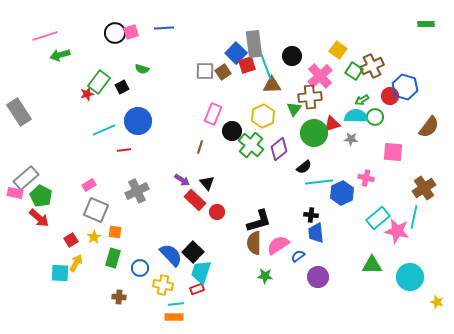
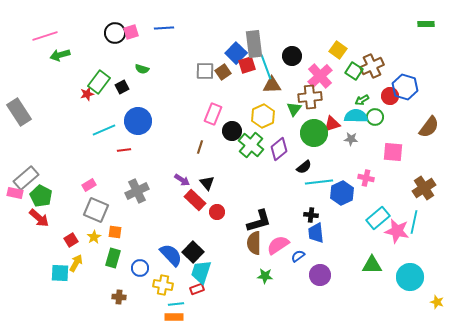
cyan line at (414, 217): moved 5 px down
purple circle at (318, 277): moved 2 px right, 2 px up
